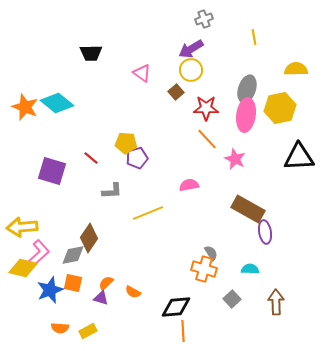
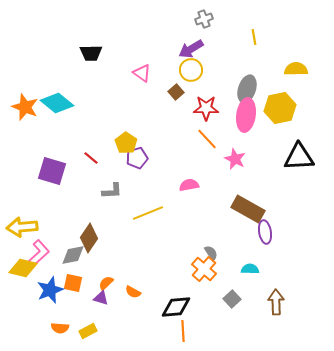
yellow pentagon at (126, 143): rotated 30 degrees clockwise
orange cross at (204, 269): rotated 25 degrees clockwise
